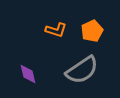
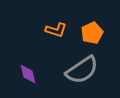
orange pentagon: moved 2 px down
